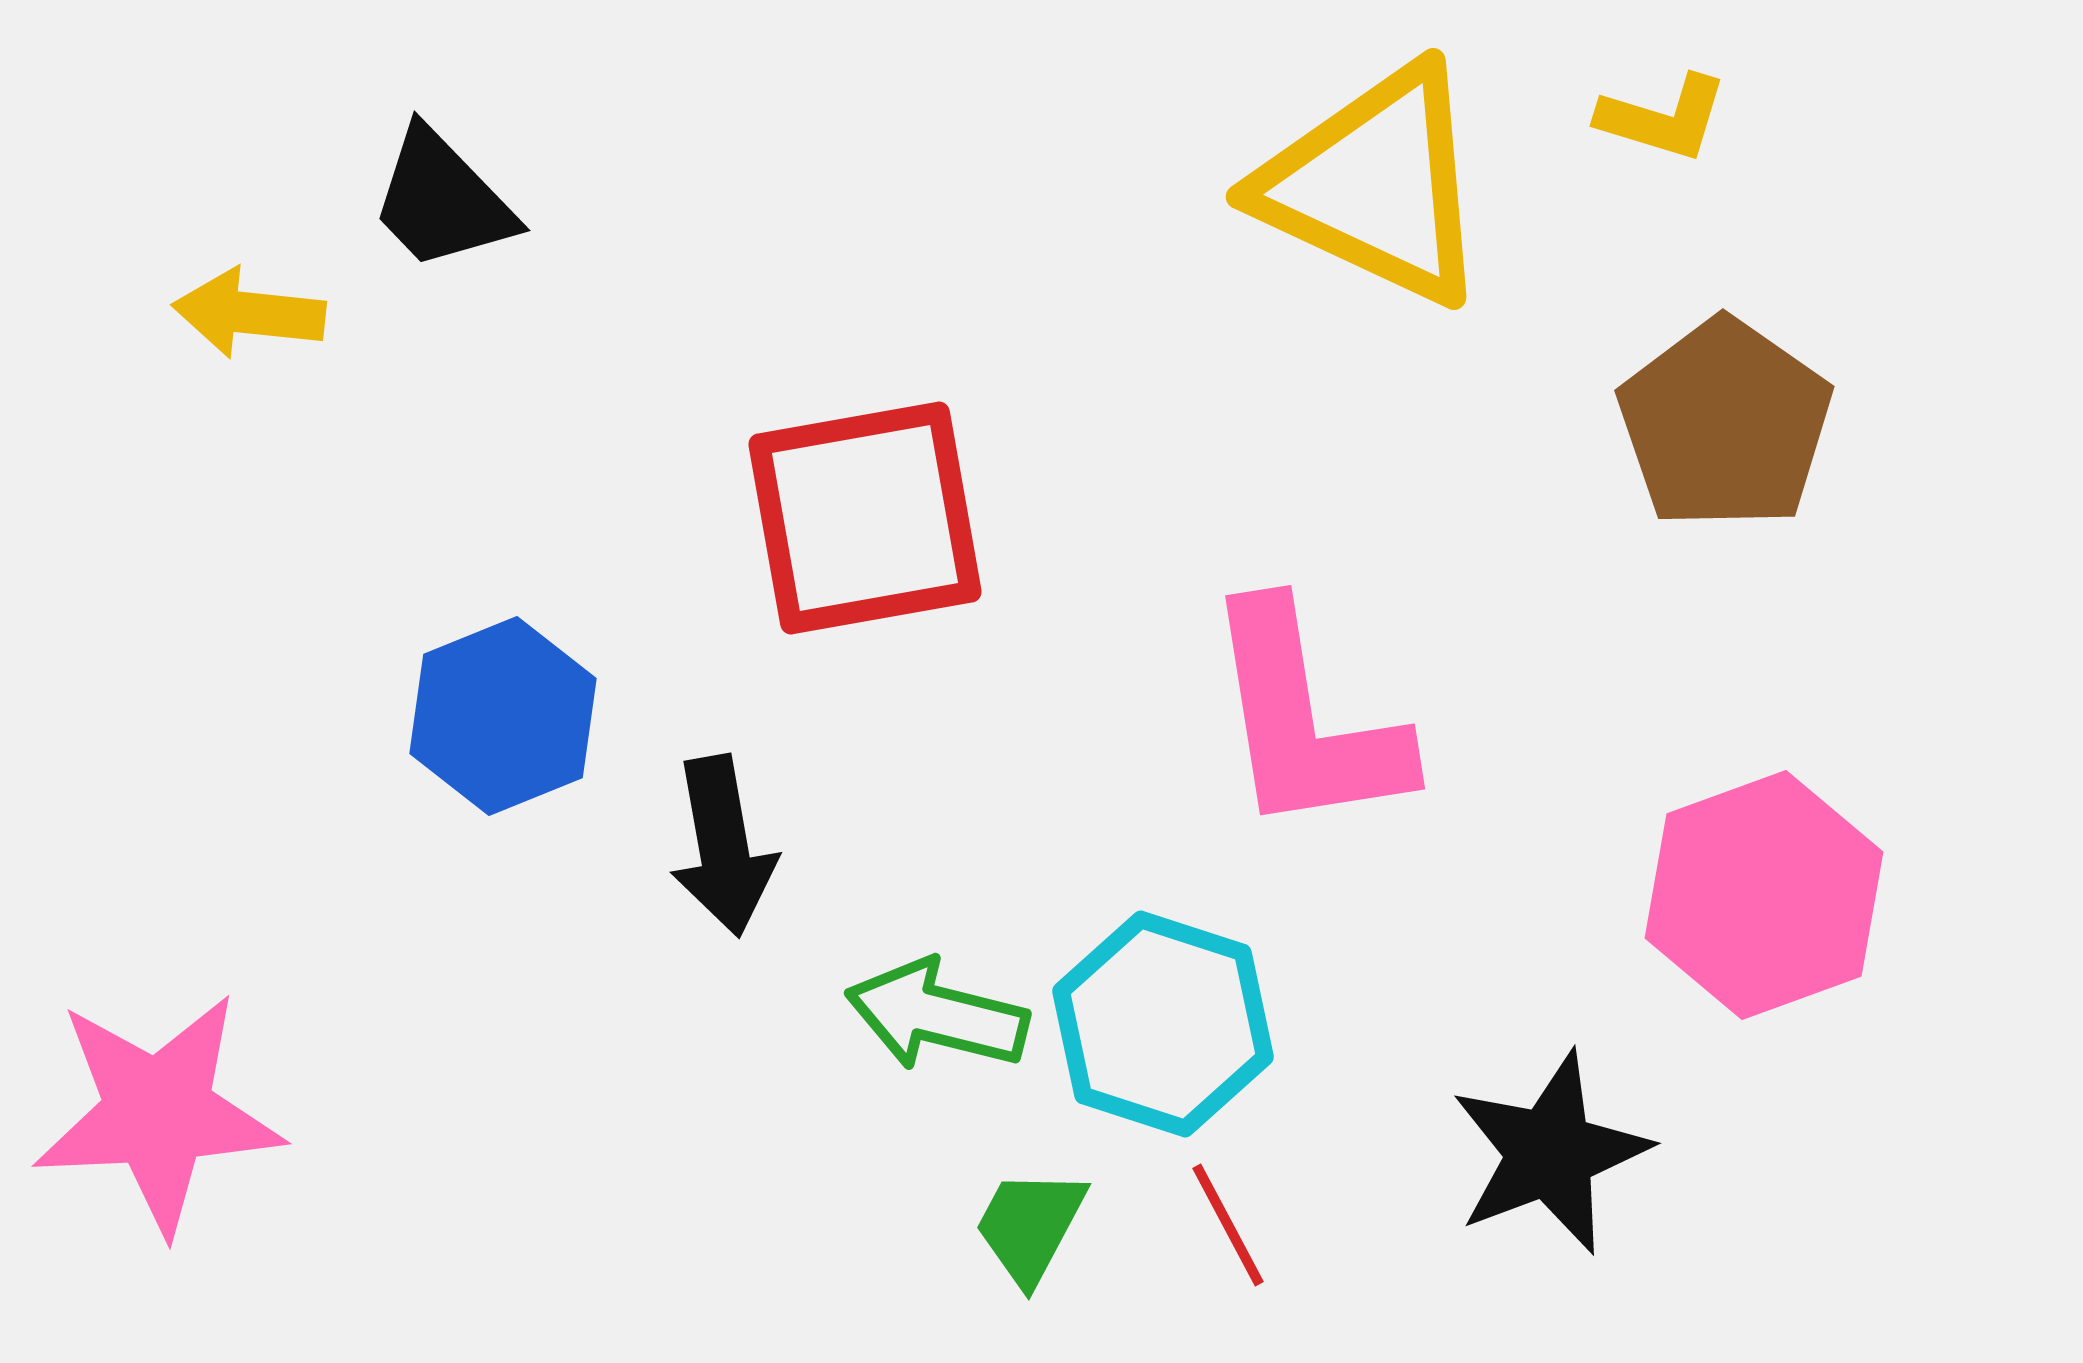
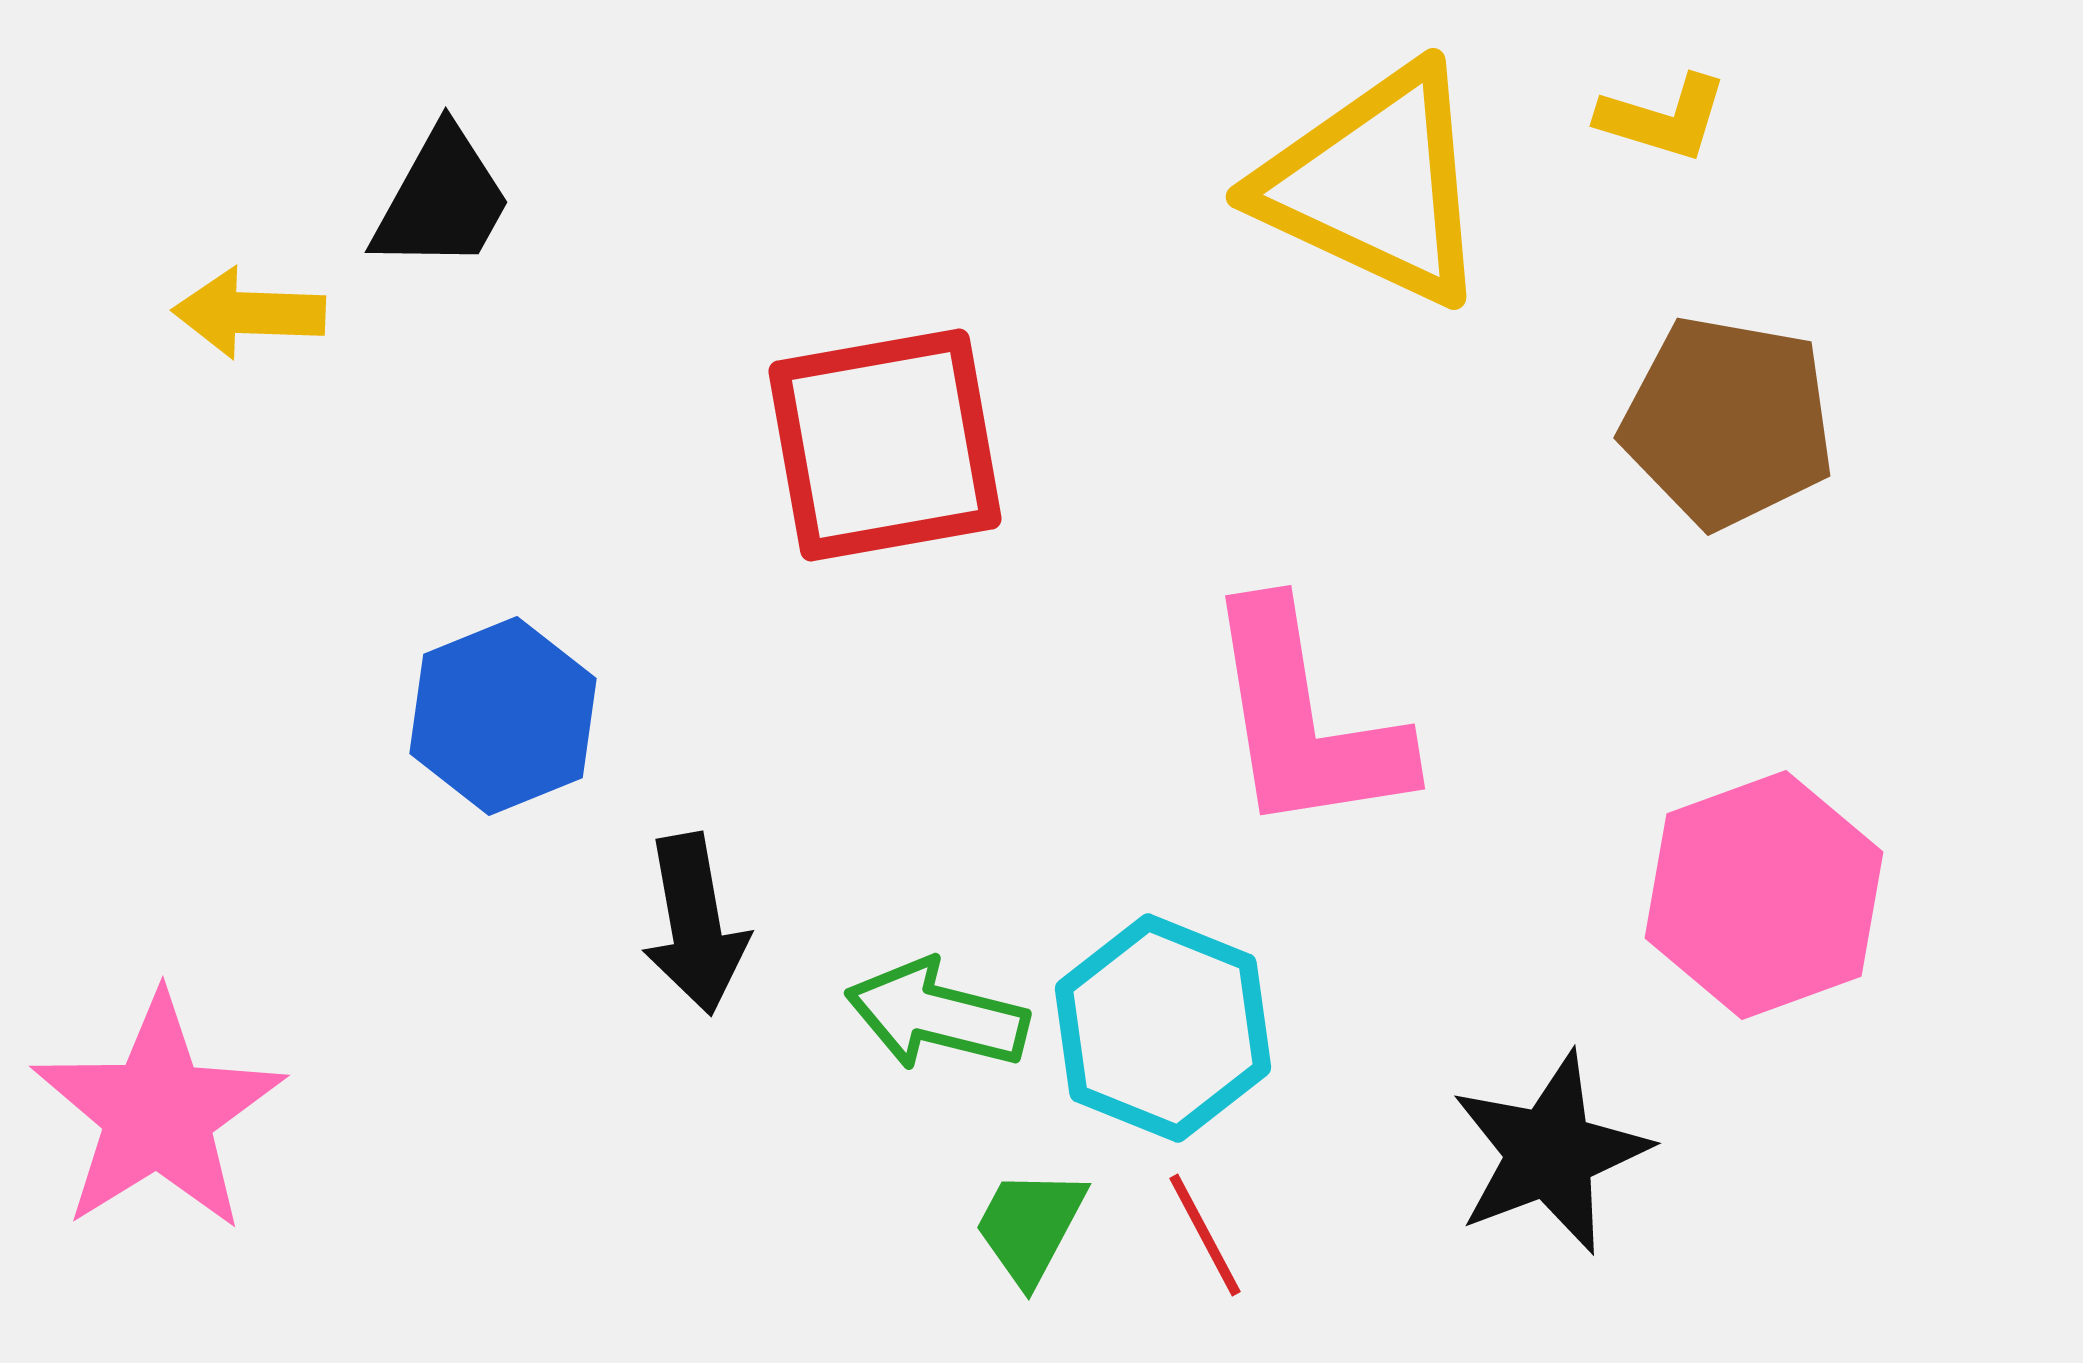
black trapezoid: rotated 107 degrees counterclockwise
yellow arrow: rotated 4 degrees counterclockwise
brown pentagon: moved 3 px right, 2 px up; rotated 25 degrees counterclockwise
red square: moved 20 px right, 73 px up
black arrow: moved 28 px left, 78 px down
cyan hexagon: moved 4 px down; rotated 4 degrees clockwise
pink star: rotated 29 degrees counterclockwise
red line: moved 23 px left, 10 px down
